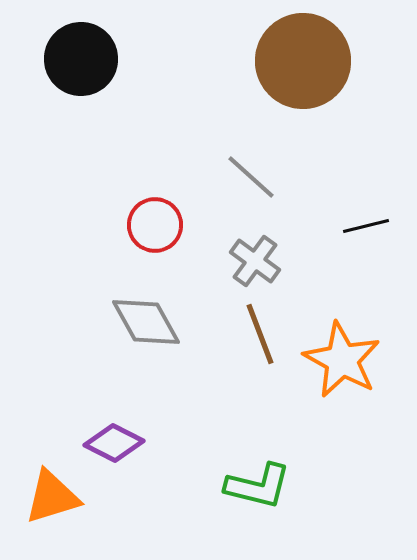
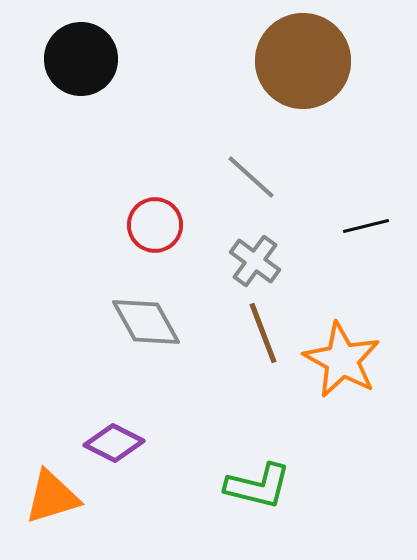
brown line: moved 3 px right, 1 px up
